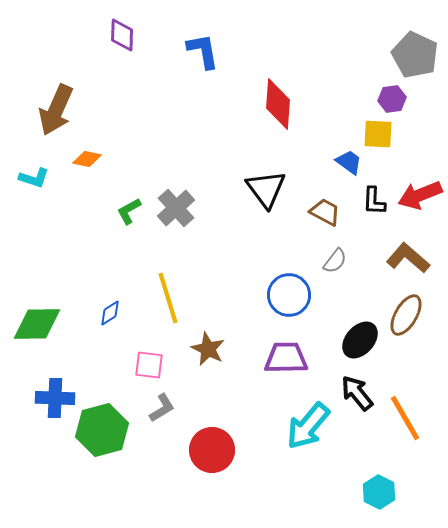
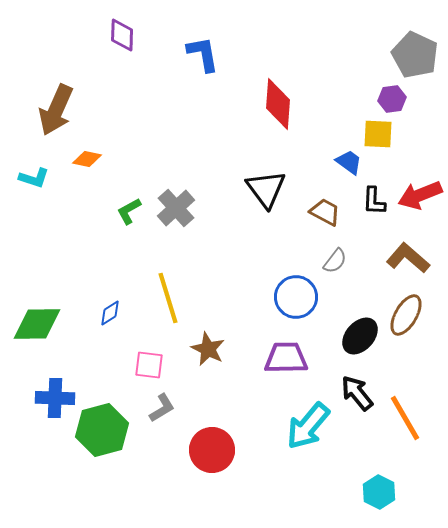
blue L-shape: moved 3 px down
blue circle: moved 7 px right, 2 px down
black ellipse: moved 4 px up
